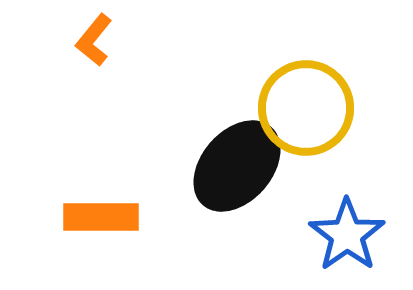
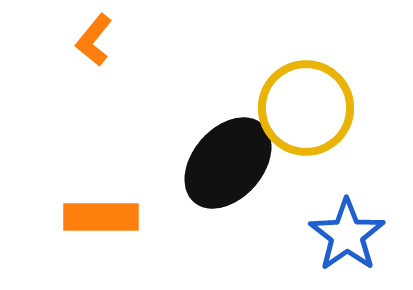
black ellipse: moved 9 px left, 3 px up
